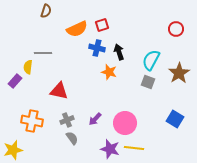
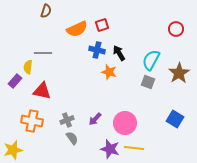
blue cross: moved 2 px down
black arrow: moved 1 px down; rotated 14 degrees counterclockwise
red triangle: moved 17 px left
